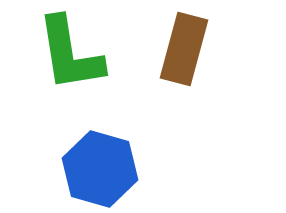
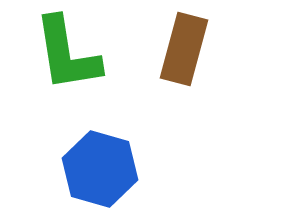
green L-shape: moved 3 px left
